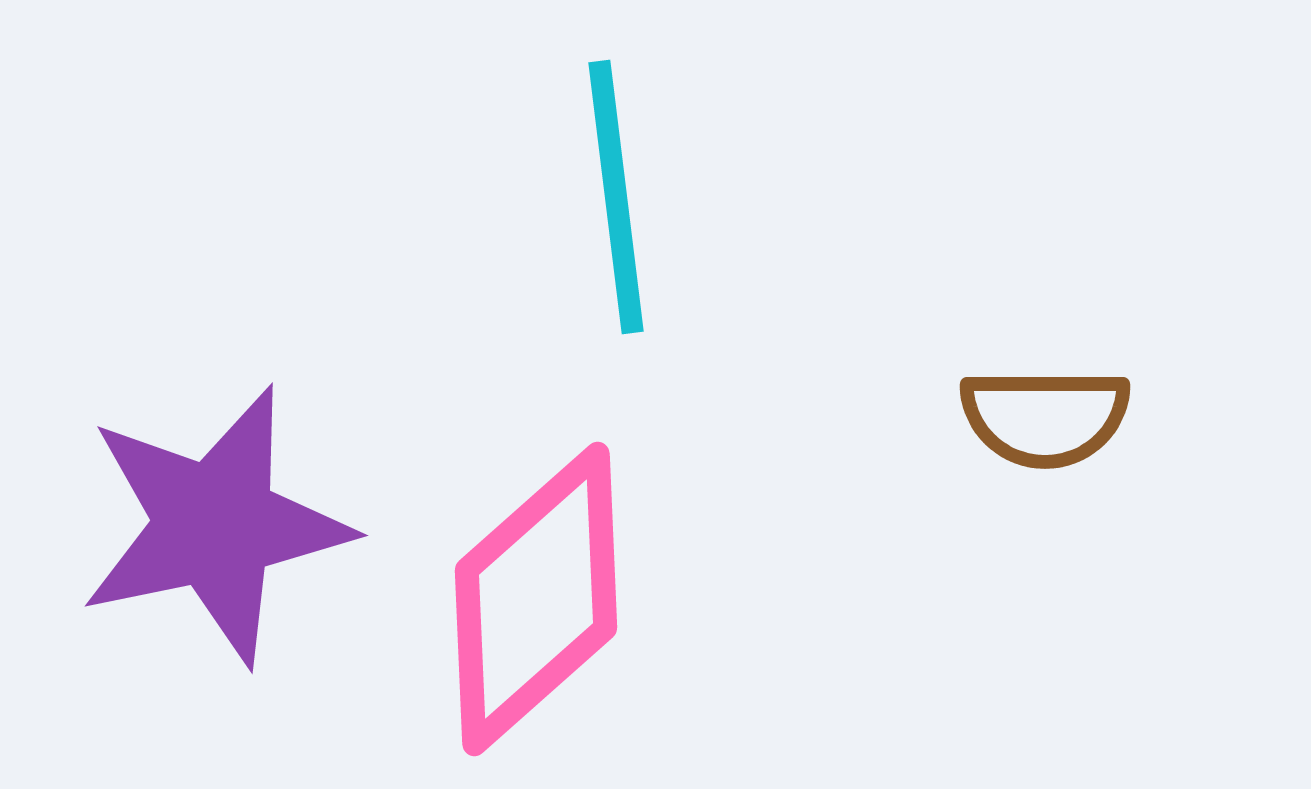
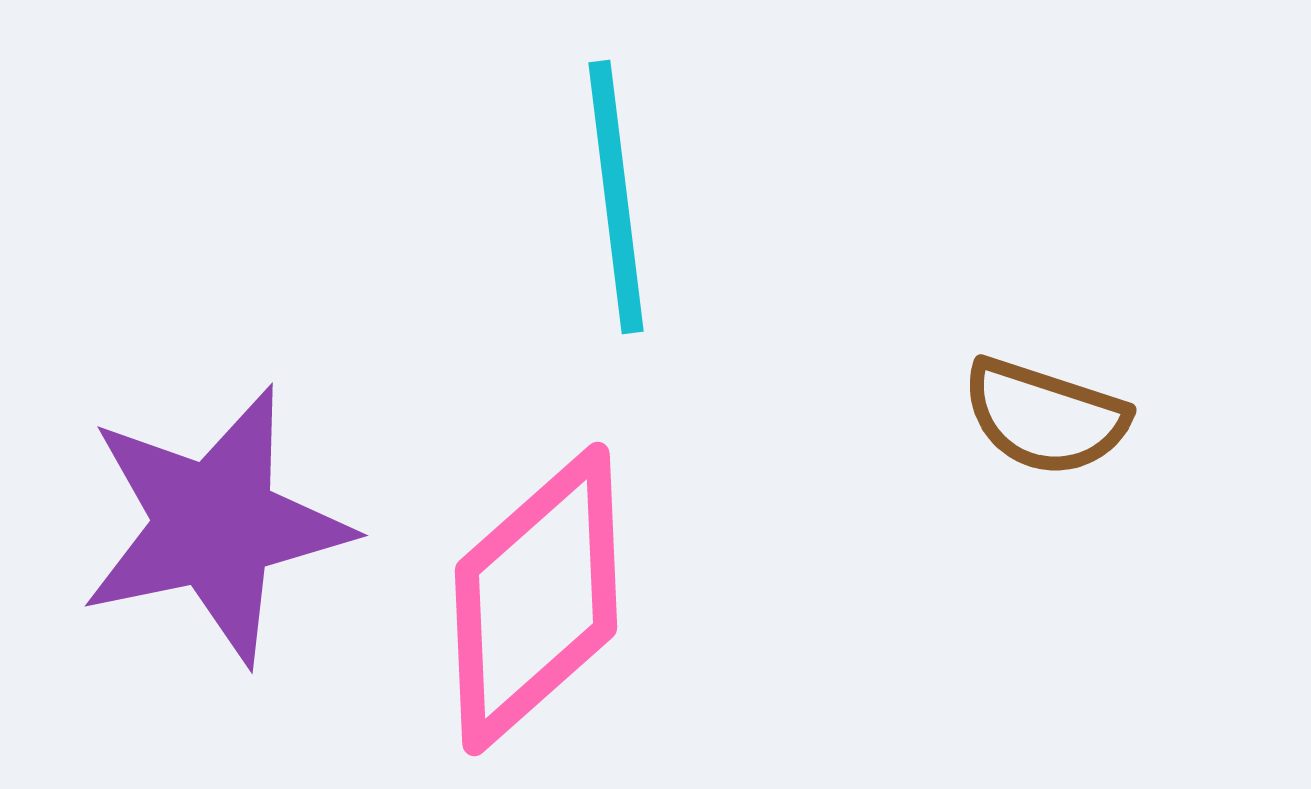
brown semicircle: rotated 18 degrees clockwise
